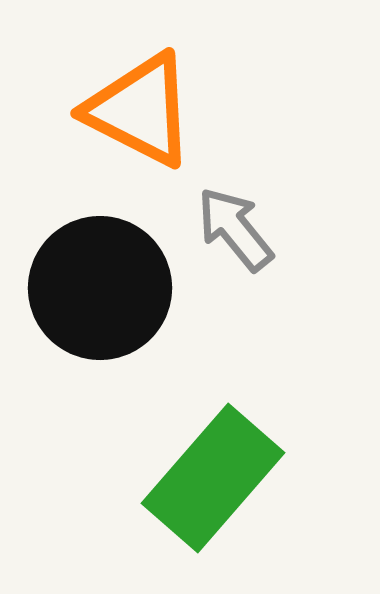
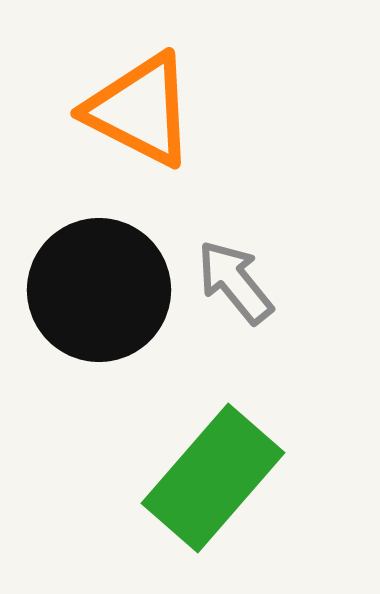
gray arrow: moved 53 px down
black circle: moved 1 px left, 2 px down
